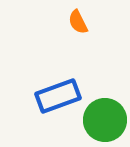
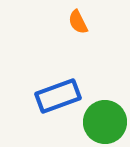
green circle: moved 2 px down
